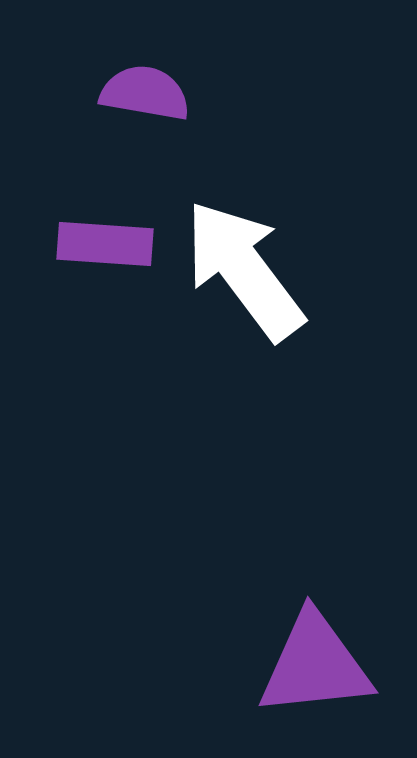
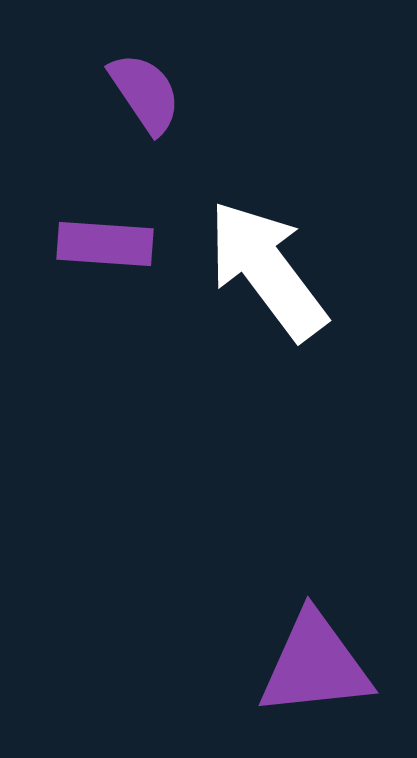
purple semicircle: rotated 46 degrees clockwise
white arrow: moved 23 px right
